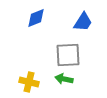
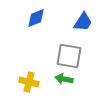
gray square: moved 1 px right, 1 px down; rotated 12 degrees clockwise
